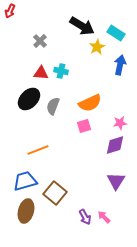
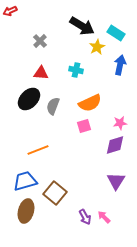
red arrow: rotated 40 degrees clockwise
cyan cross: moved 15 px right, 1 px up
